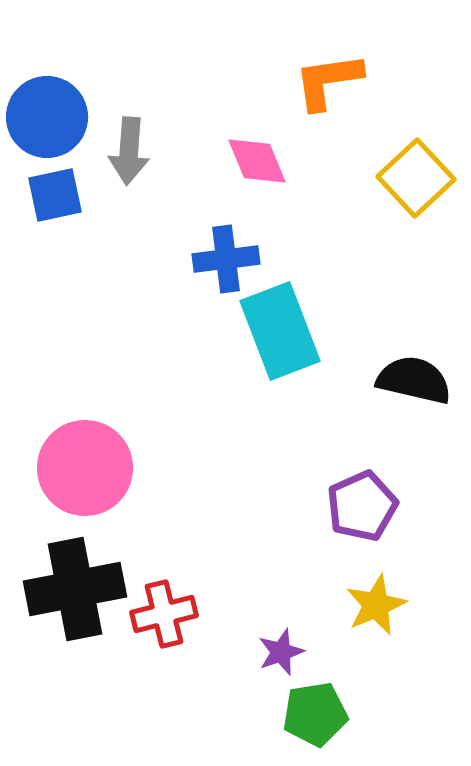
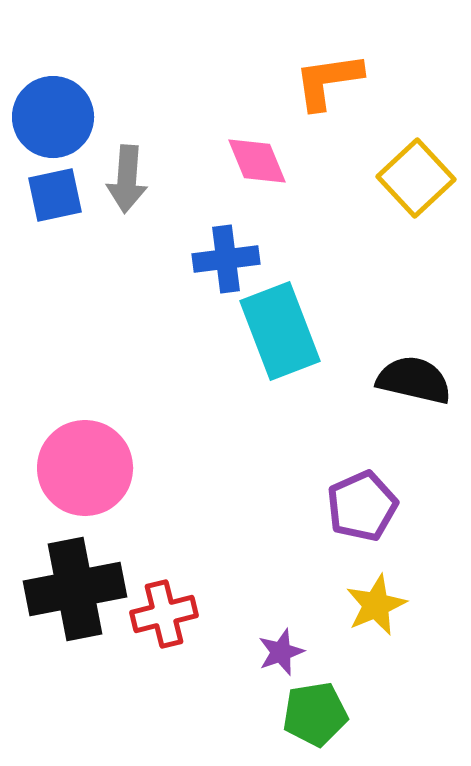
blue circle: moved 6 px right
gray arrow: moved 2 px left, 28 px down
